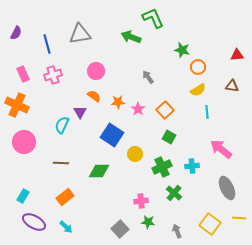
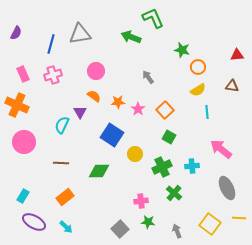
blue line at (47, 44): moved 4 px right; rotated 30 degrees clockwise
